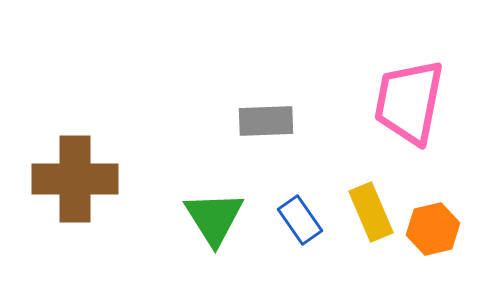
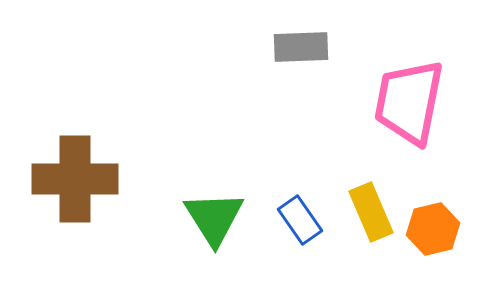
gray rectangle: moved 35 px right, 74 px up
